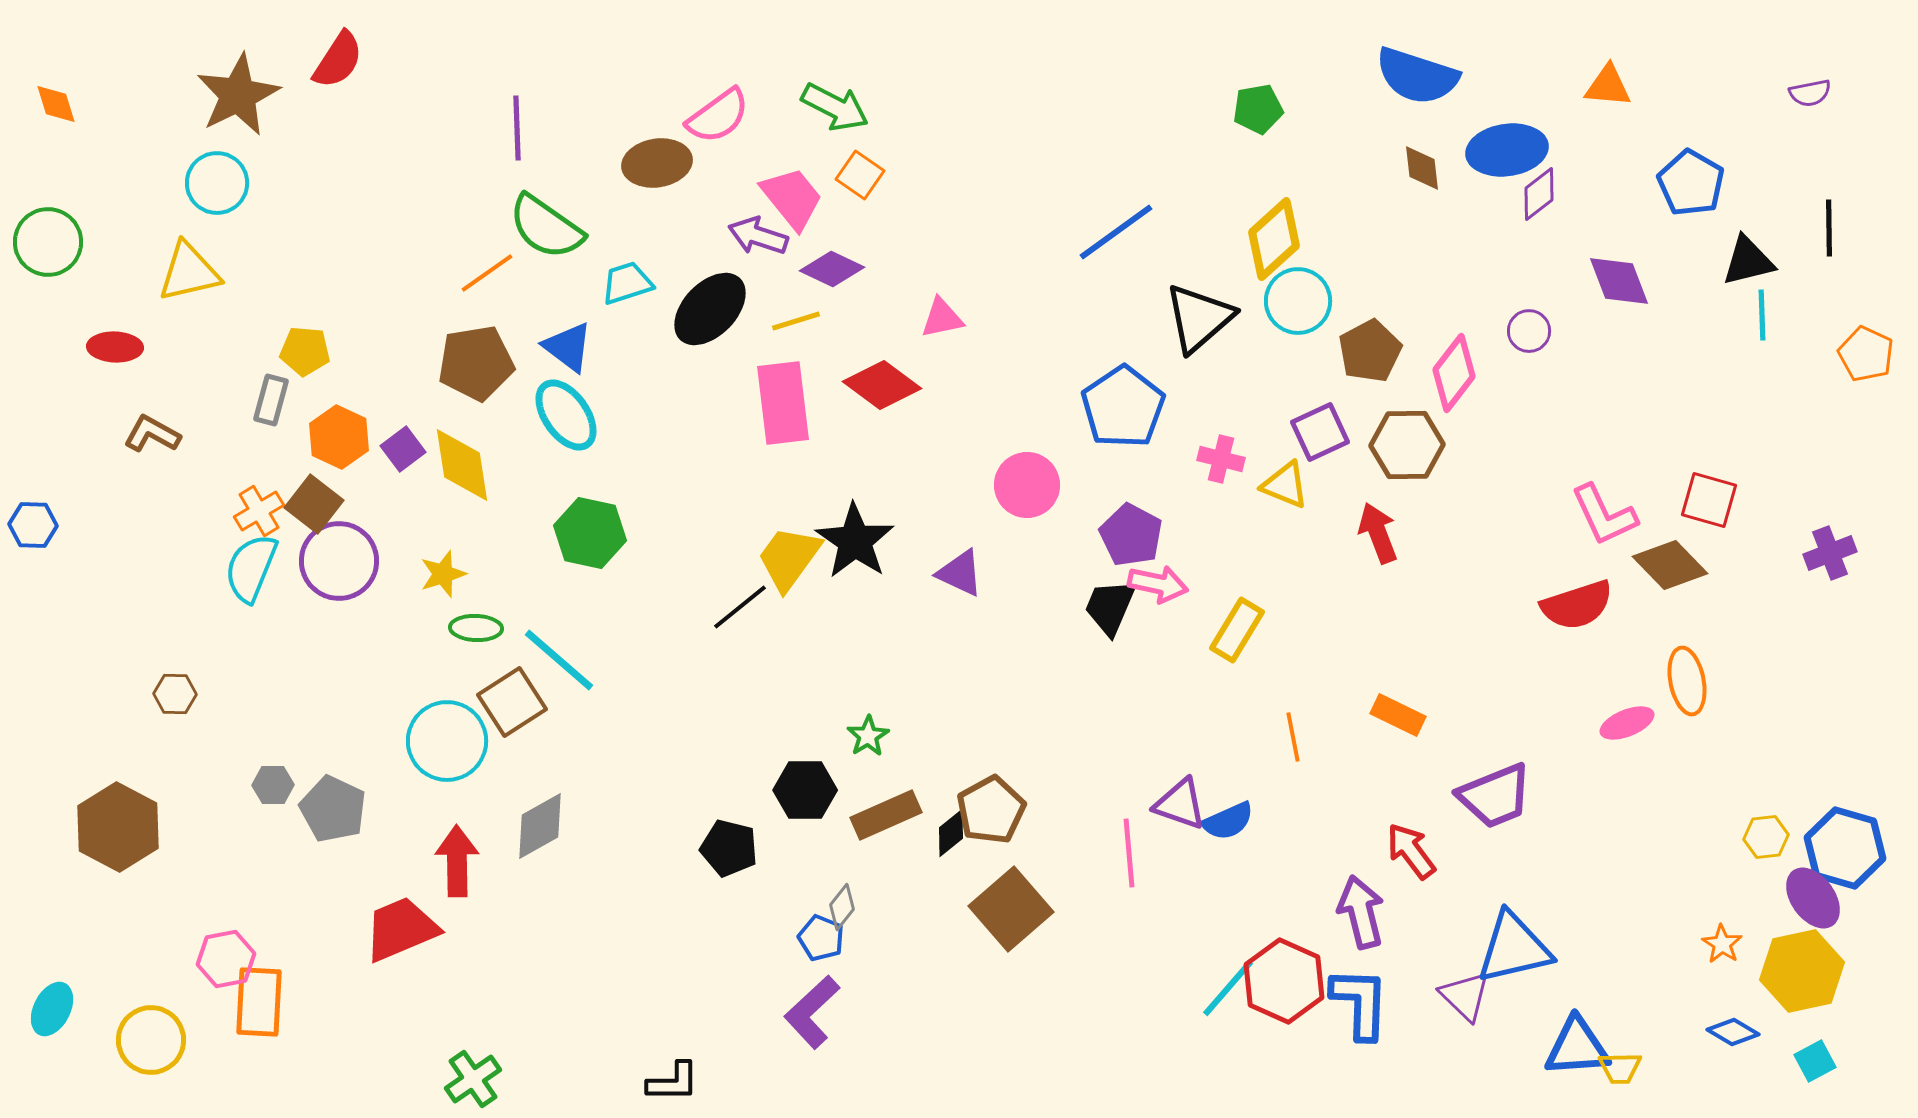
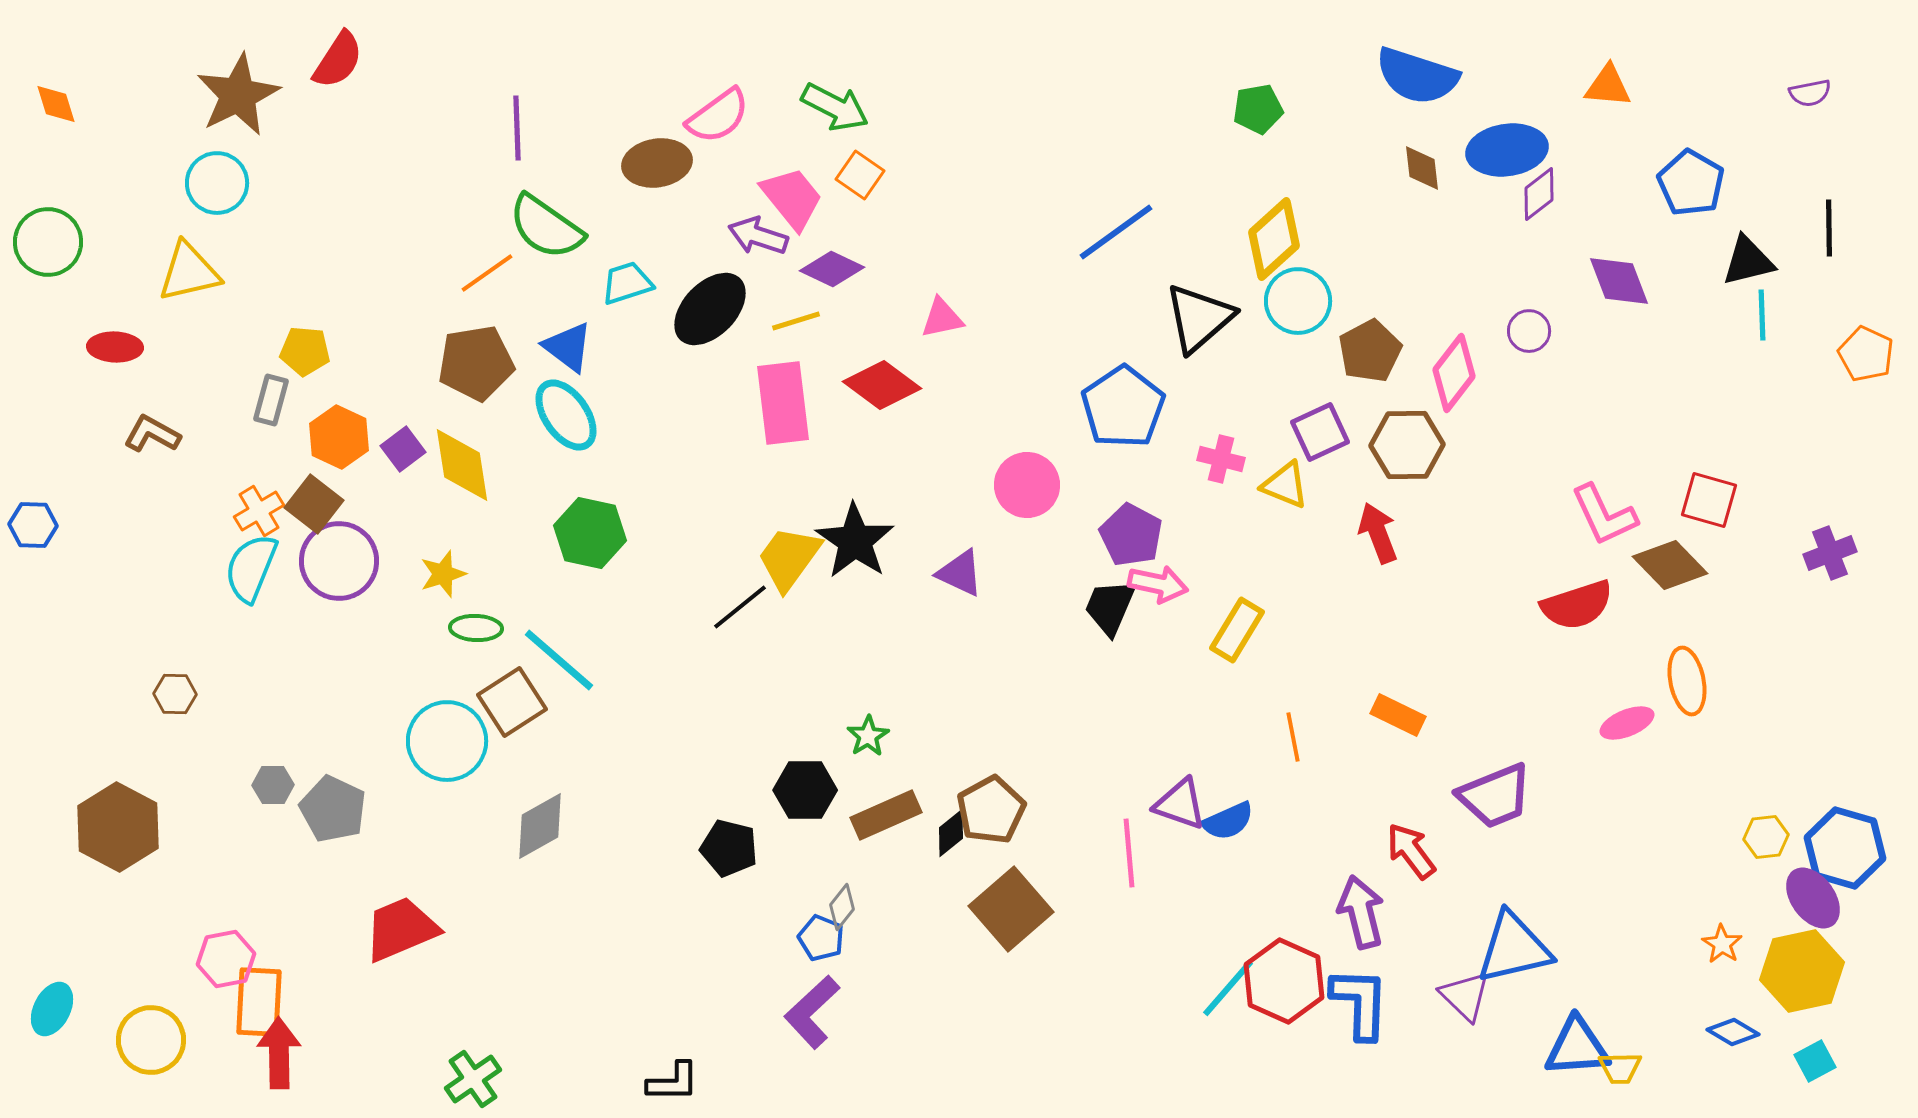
red arrow at (457, 861): moved 178 px left, 192 px down
